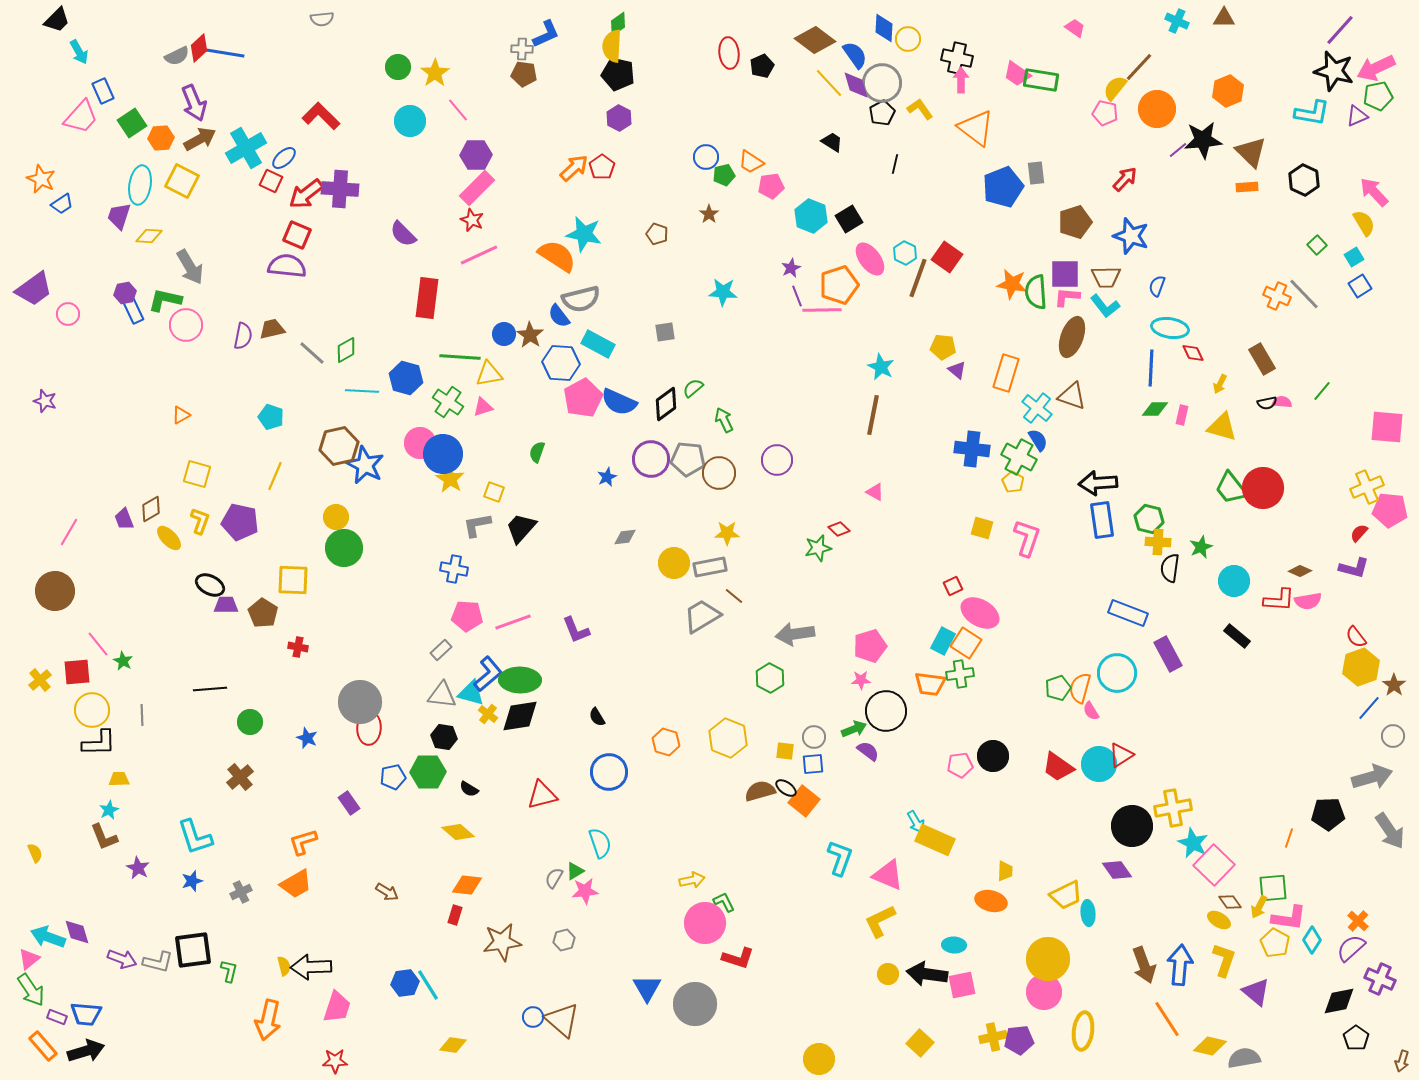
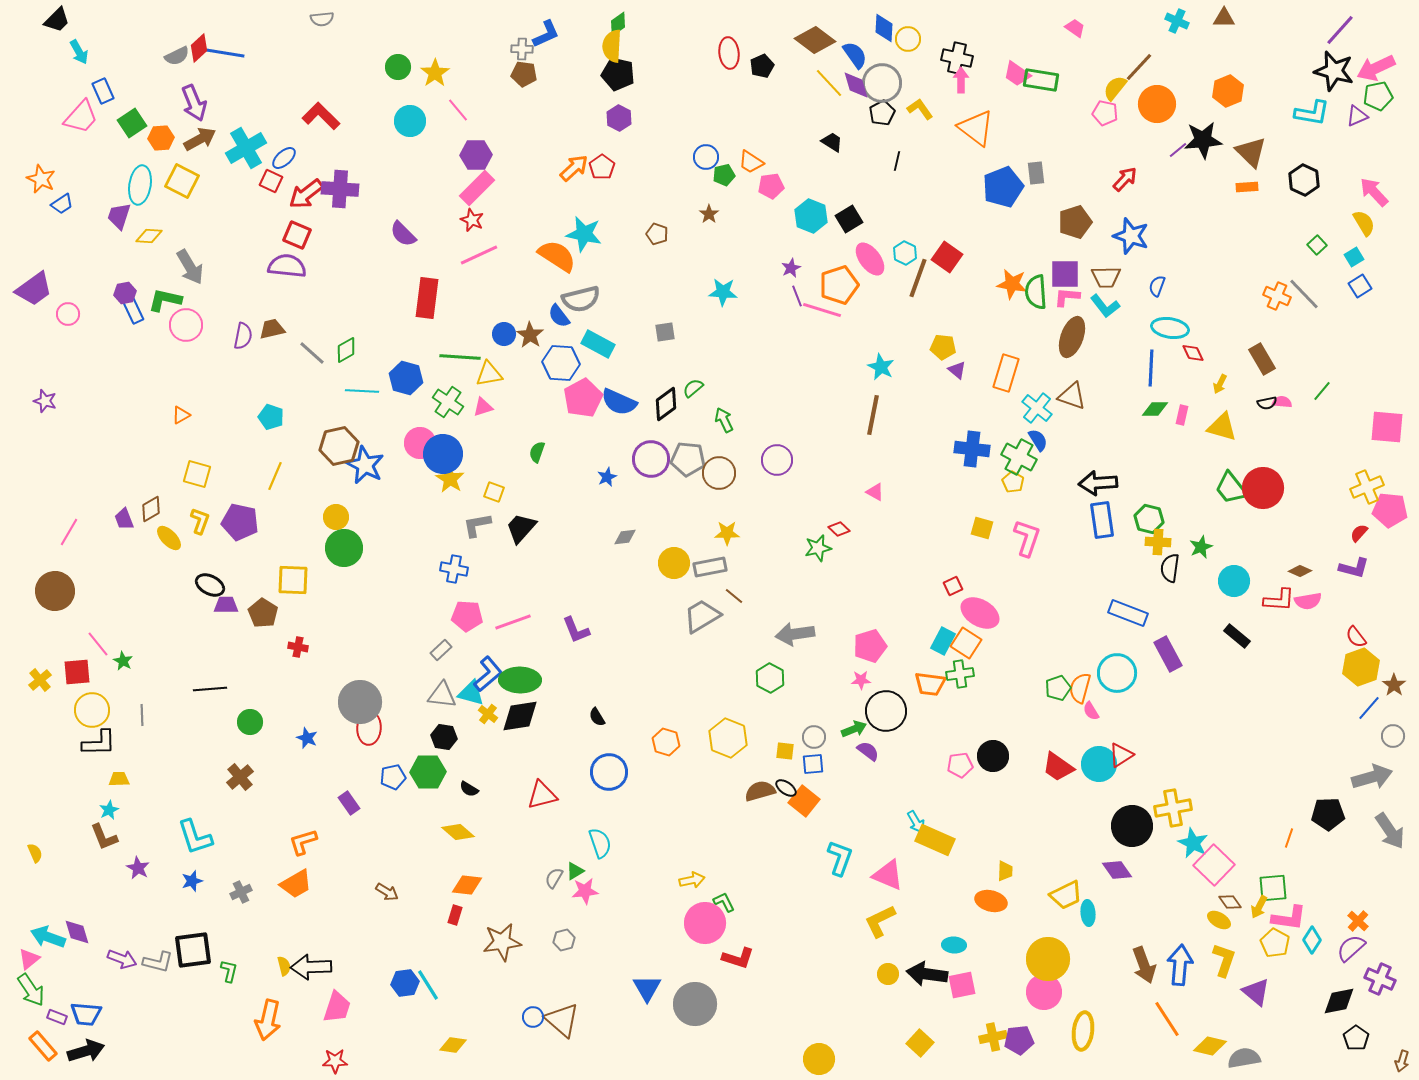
orange circle at (1157, 109): moved 5 px up
black line at (895, 164): moved 2 px right, 3 px up
pink line at (822, 310): rotated 18 degrees clockwise
